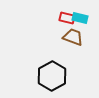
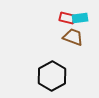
cyan rectangle: rotated 21 degrees counterclockwise
